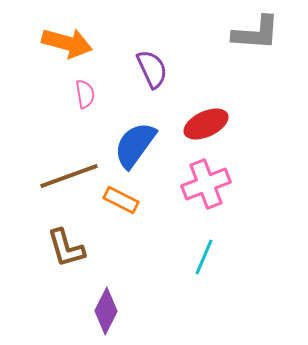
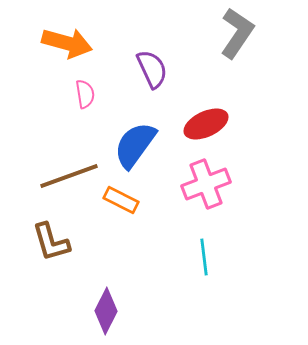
gray L-shape: moved 19 px left; rotated 60 degrees counterclockwise
brown L-shape: moved 15 px left, 6 px up
cyan line: rotated 30 degrees counterclockwise
